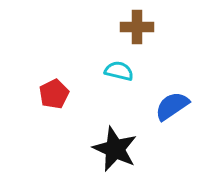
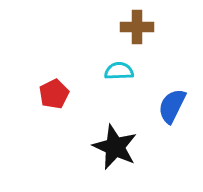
cyan semicircle: rotated 16 degrees counterclockwise
blue semicircle: rotated 30 degrees counterclockwise
black star: moved 2 px up
